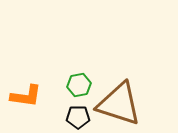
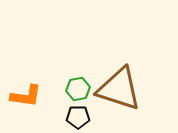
green hexagon: moved 1 px left, 4 px down
brown triangle: moved 15 px up
